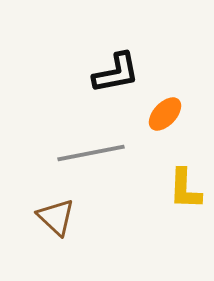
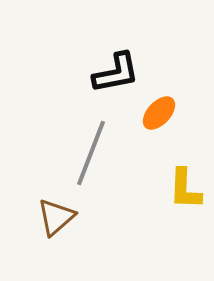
orange ellipse: moved 6 px left, 1 px up
gray line: rotated 58 degrees counterclockwise
brown triangle: rotated 36 degrees clockwise
